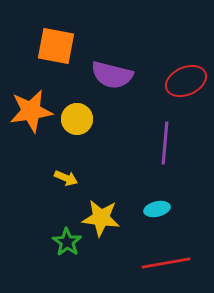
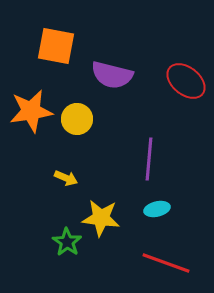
red ellipse: rotated 63 degrees clockwise
purple line: moved 16 px left, 16 px down
red line: rotated 30 degrees clockwise
